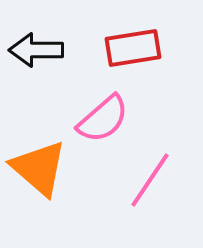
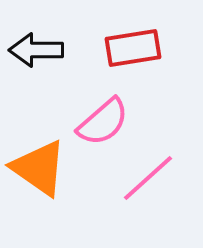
pink semicircle: moved 3 px down
orange triangle: rotated 6 degrees counterclockwise
pink line: moved 2 px left, 2 px up; rotated 14 degrees clockwise
